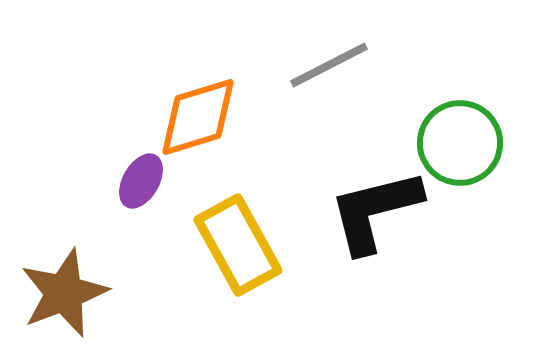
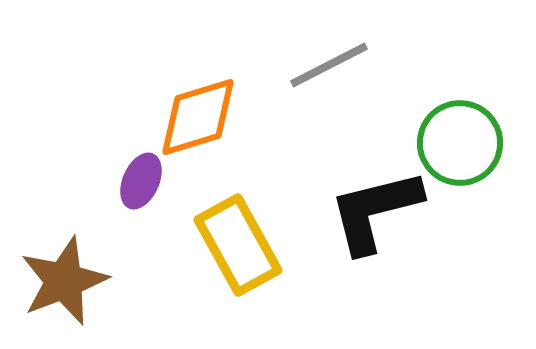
purple ellipse: rotated 6 degrees counterclockwise
brown star: moved 12 px up
